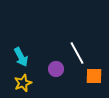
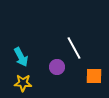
white line: moved 3 px left, 5 px up
purple circle: moved 1 px right, 2 px up
yellow star: rotated 24 degrees clockwise
